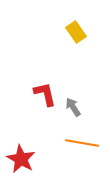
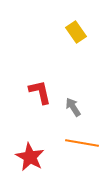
red L-shape: moved 5 px left, 2 px up
red star: moved 9 px right, 2 px up
